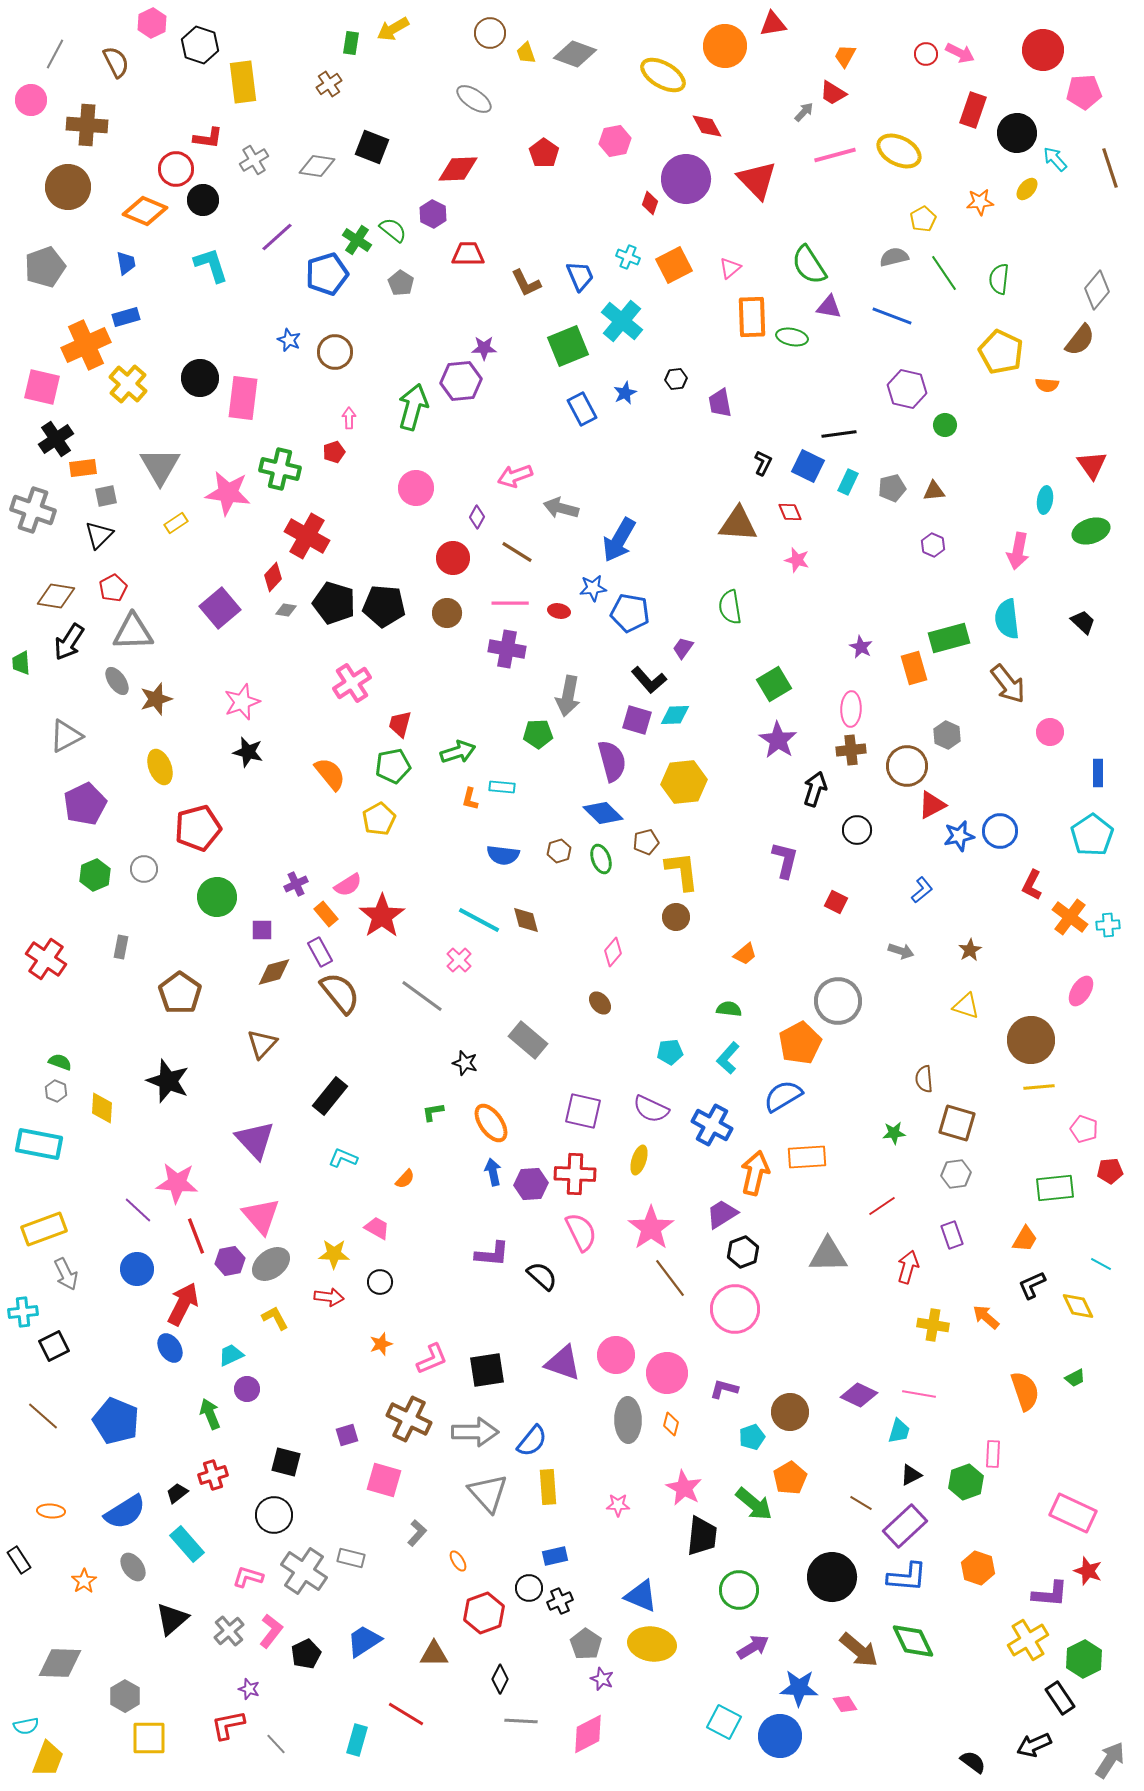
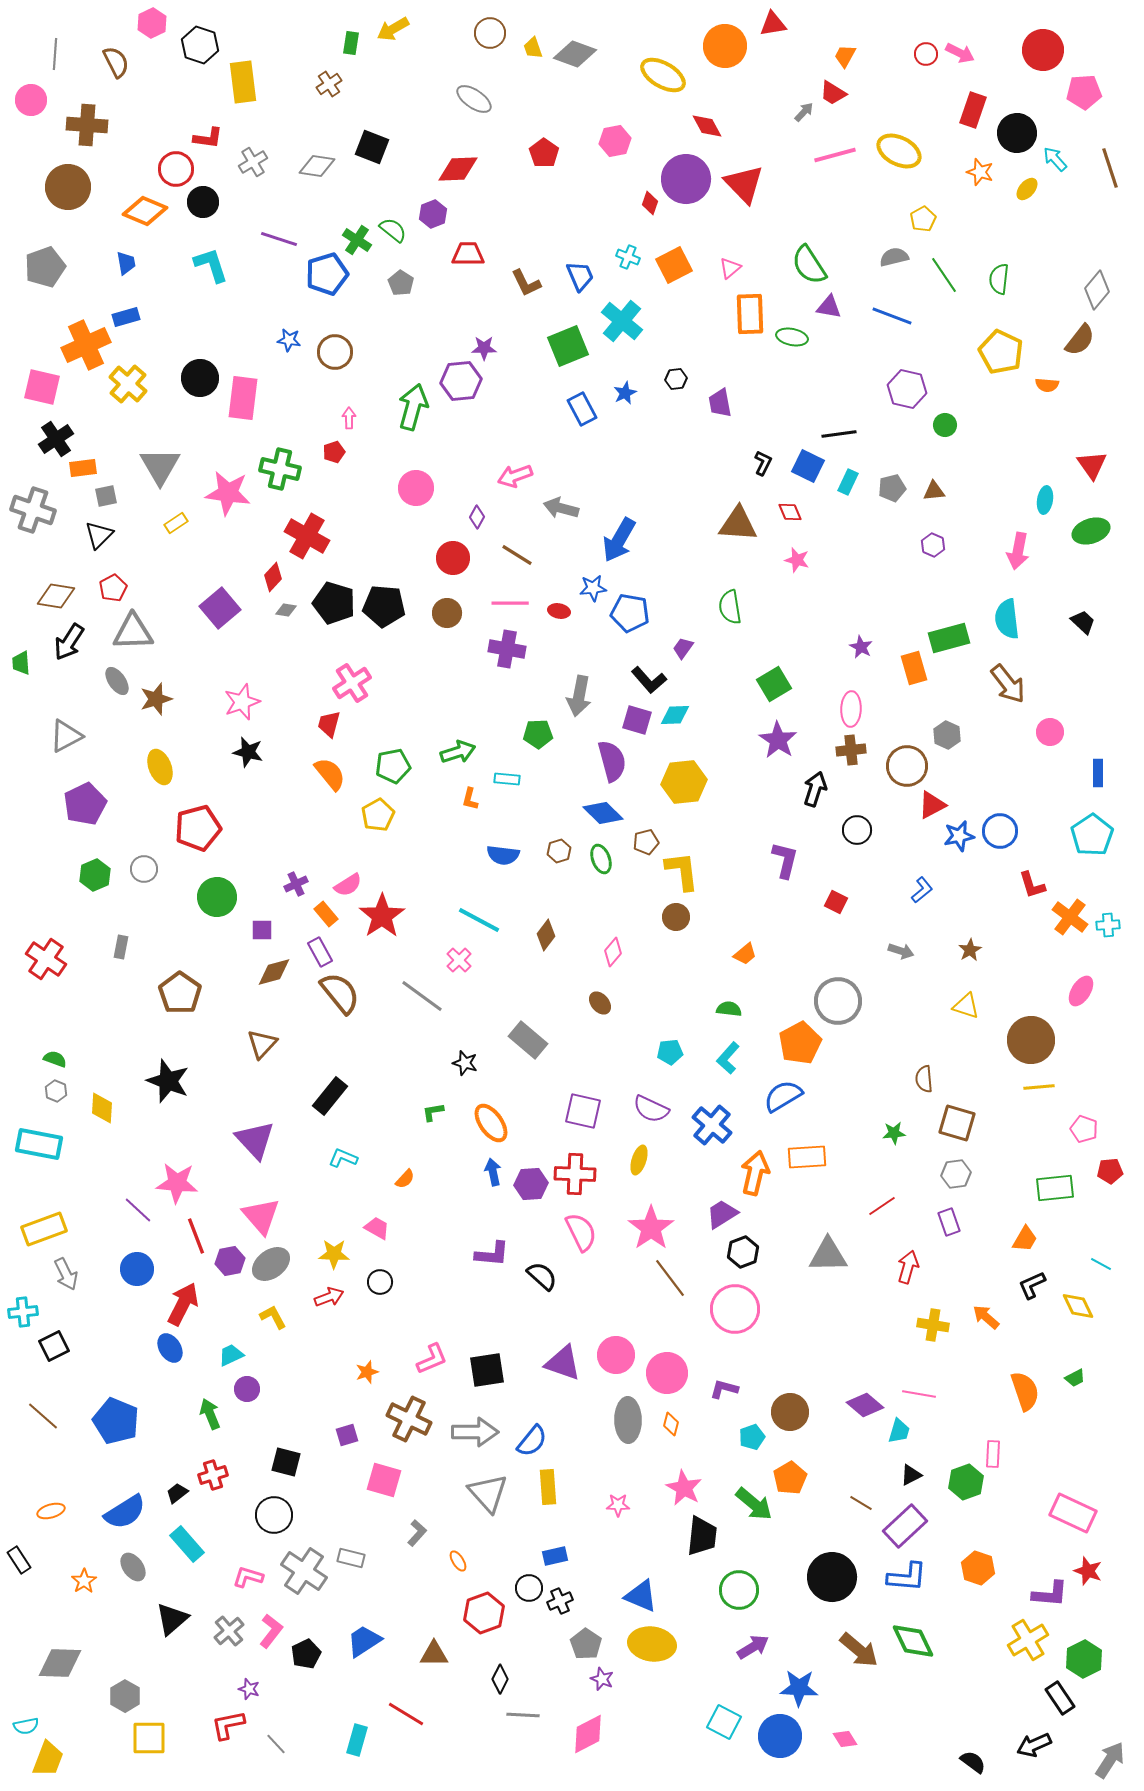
yellow trapezoid at (526, 53): moved 7 px right, 5 px up
gray line at (55, 54): rotated 24 degrees counterclockwise
gray cross at (254, 160): moved 1 px left, 2 px down
red triangle at (757, 180): moved 13 px left, 4 px down
black circle at (203, 200): moved 2 px down
orange star at (980, 202): moved 30 px up; rotated 24 degrees clockwise
purple hexagon at (433, 214): rotated 12 degrees clockwise
purple line at (277, 237): moved 2 px right, 2 px down; rotated 60 degrees clockwise
green line at (944, 273): moved 2 px down
orange rectangle at (752, 317): moved 2 px left, 3 px up
blue star at (289, 340): rotated 15 degrees counterclockwise
brown line at (517, 552): moved 3 px down
gray arrow at (568, 696): moved 11 px right
red trapezoid at (400, 724): moved 71 px left
cyan rectangle at (502, 787): moved 5 px right, 8 px up
yellow pentagon at (379, 819): moved 1 px left, 4 px up
red L-shape at (1032, 885): rotated 44 degrees counterclockwise
brown diamond at (526, 920): moved 20 px right, 15 px down; rotated 52 degrees clockwise
green semicircle at (60, 1062): moved 5 px left, 3 px up
blue cross at (712, 1125): rotated 12 degrees clockwise
purple rectangle at (952, 1235): moved 3 px left, 13 px up
red arrow at (329, 1297): rotated 28 degrees counterclockwise
yellow L-shape at (275, 1318): moved 2 px left, 1 px up
orange star at (381, 1344): moved 14 px left, 28 px down
purple diamond at (859, 1395): moved 6 px right, 10 px down; rotated 15 degrees clockwise
orange ellipse at (51, 1511): rotated 20 degrees counterclockwise
pink diamond at (845, 1704): moved 35 px down
gray line at (521, 1721): moved 2 px right, 6 px up
